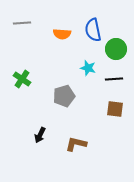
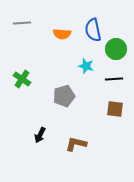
cyan star: moved 2 px left, 2 px up
